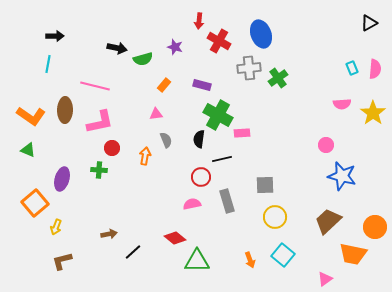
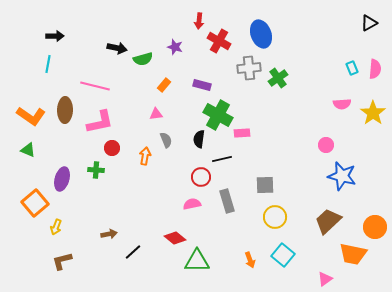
green cross at (99, 170): moved 3 px left
